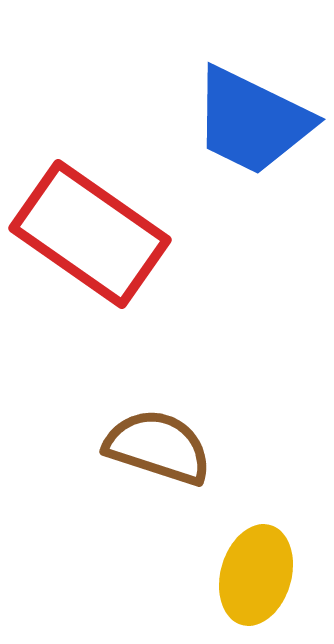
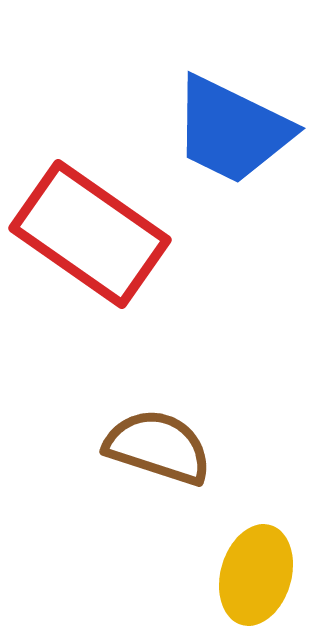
blue trapezoid: moved 20 px left, 9 px down
